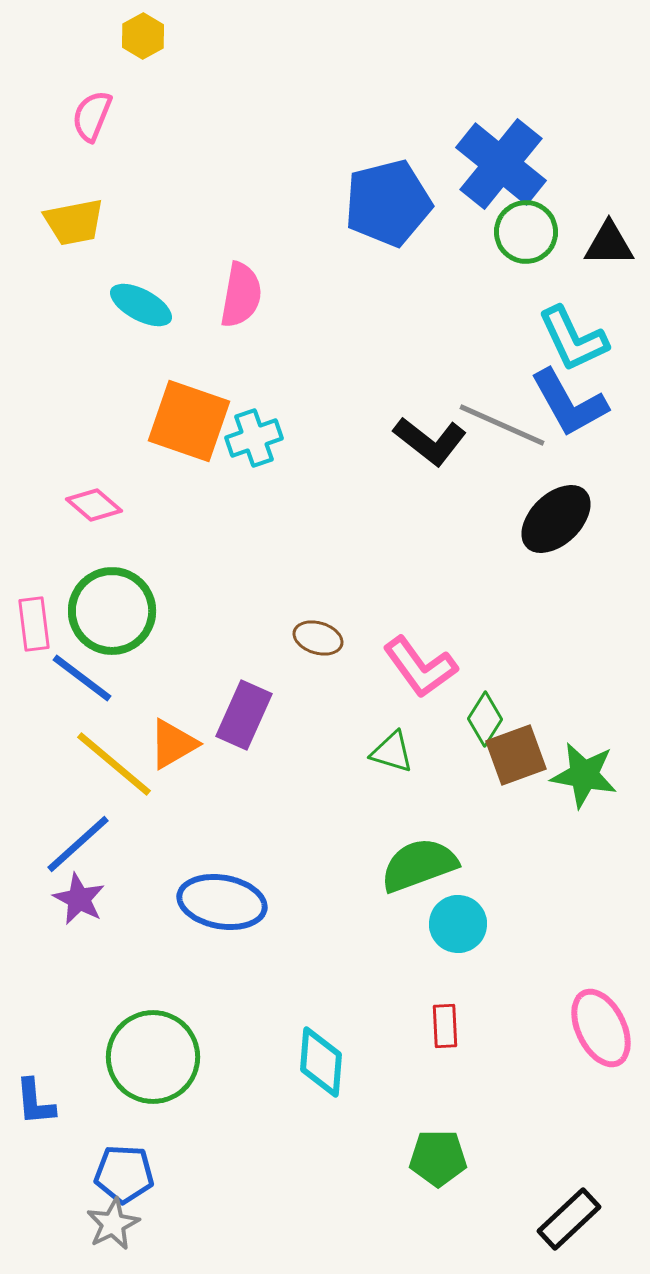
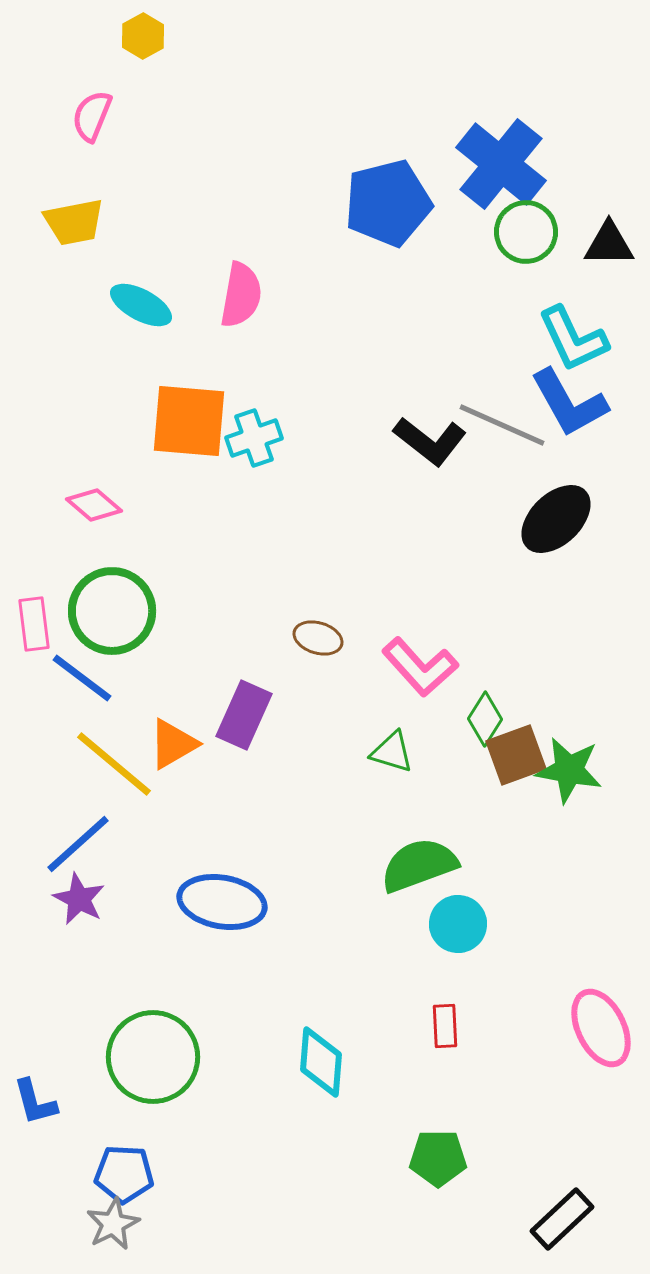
orange square at (189, 421): rotated 14 degrees counterclockwise
pink L-shape at (420, 667): rotated 6 degrees counterclockwise
green star at (584, 775): moved 15 px left, 5 px up
blue L-shape at (35, 1102): rotated 10 degrees counterclockwise
black rectangle at (569, 1219): moved 7 px left
